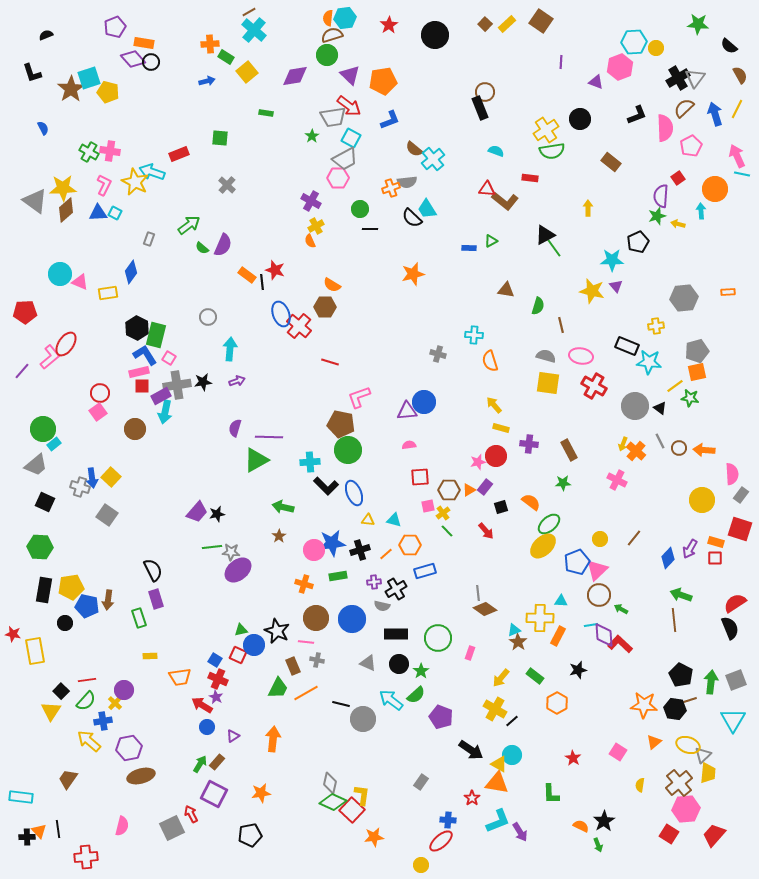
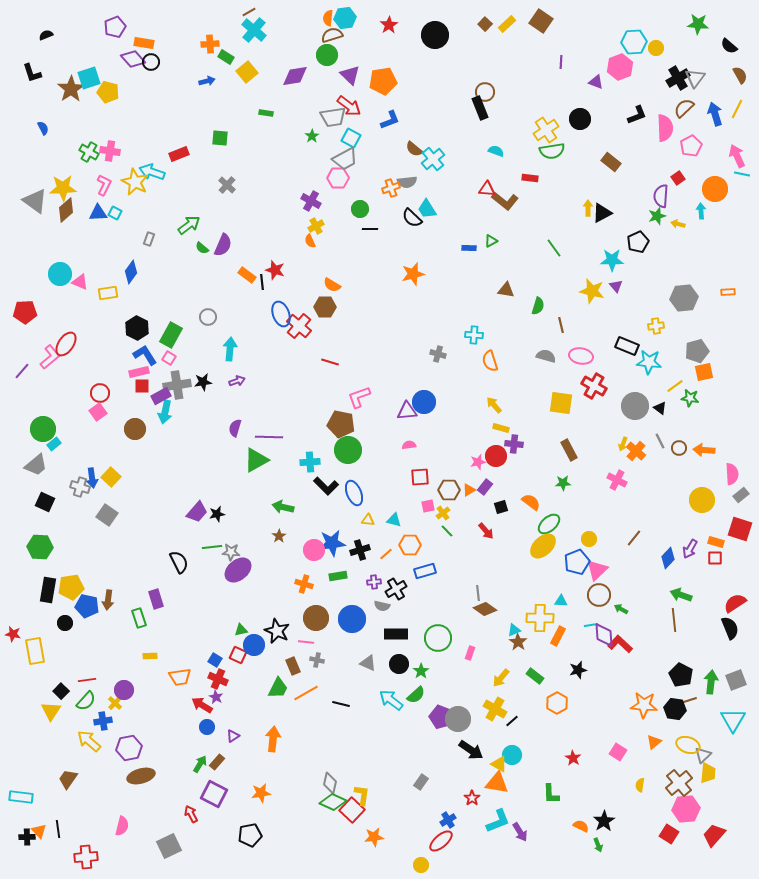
black triangle at (545, 235): moved 57 px right, 22 px up
green rectangle at (156, 335): moved 15 px right; rotated 15 degrees clockwise
orange square at (697, 372): moved 7 px right
yellow square at (548, 383): moved 13 px right, 20 px down
purple cross at (529, 444): moved 15 px left
gray rectangle at (741, 495): rotated 14 degrees clockwise
yellow circle at (600, 539): moved 11 px left
black semicircle at (153, 570): moved 26 px right, 8 px up
black rectangle at (44, 590): moved 4 px right
gray circle at (363, 719): moved 95 px right
blue cross at (448, 820): rotated 35 degrees counterclockwise
gray square at (172, 828): moved 3 px left, 18 px down
